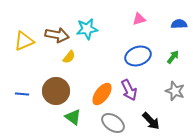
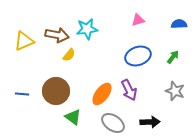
pink triangle: moved 1 px left, 1 px down
yellow semicircle: moved 2 px up
black arrow: moved 1 px left, 1 px down; rotated 48 degrees counterclockwise
